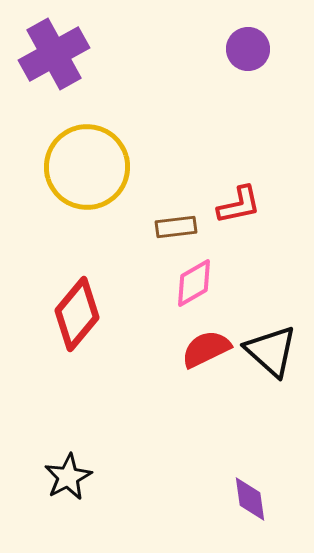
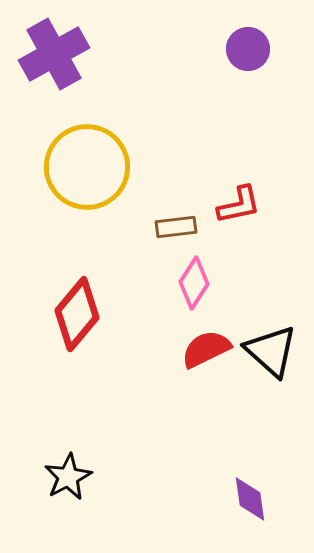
pink diamond: rotated 27 degrees counterclockwise
